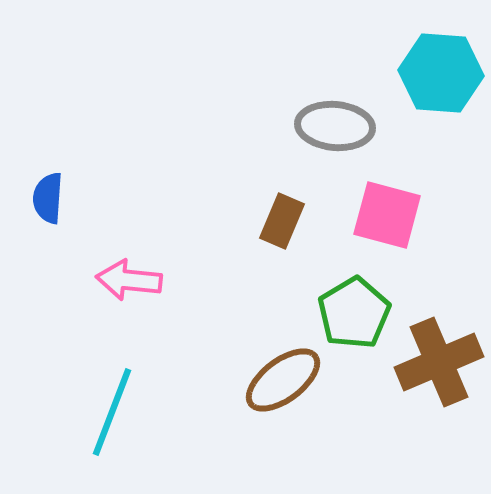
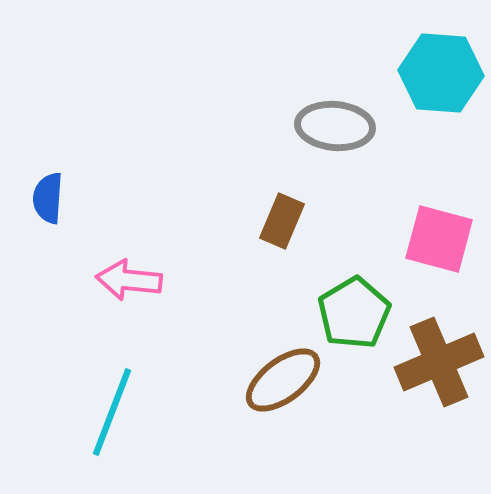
pink square: moved 52 px right, 24 px down
